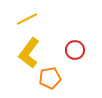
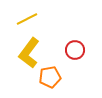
orange pentagon: moved 1 px up
